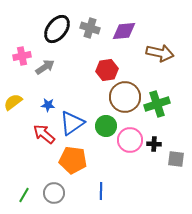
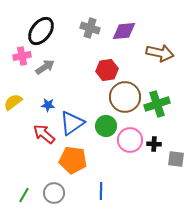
black ellipse: moved 16 px left, 2 px down
